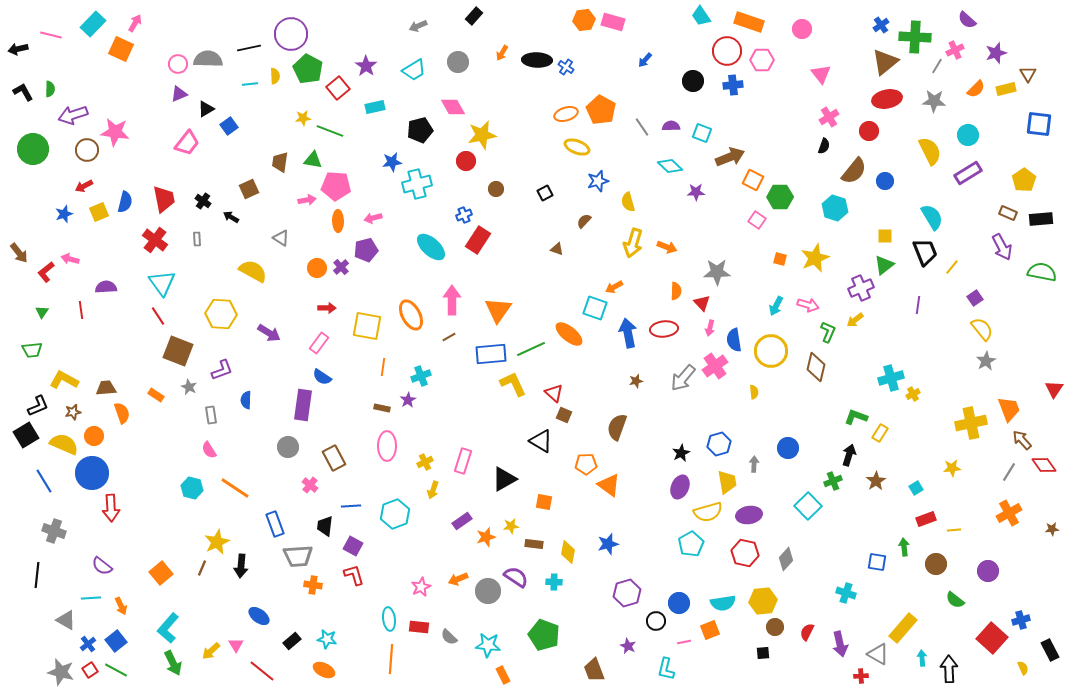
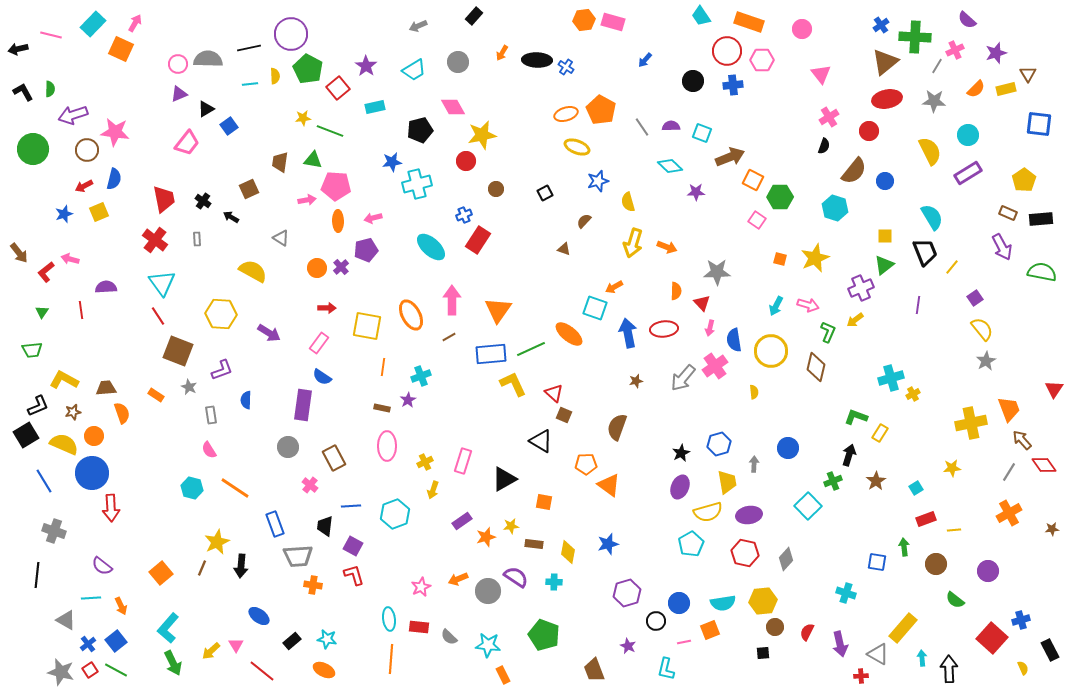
blue semicircle at (125, 202): moved 11 px left, 23 px up
brown triangle at (557, 249): moved 7 px right
